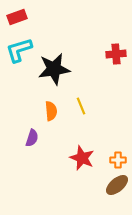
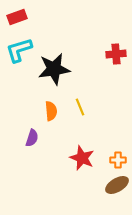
yellow line: moved 1 px left, 1 px down
brown ellipse: rotated 10 degrees clockwise
